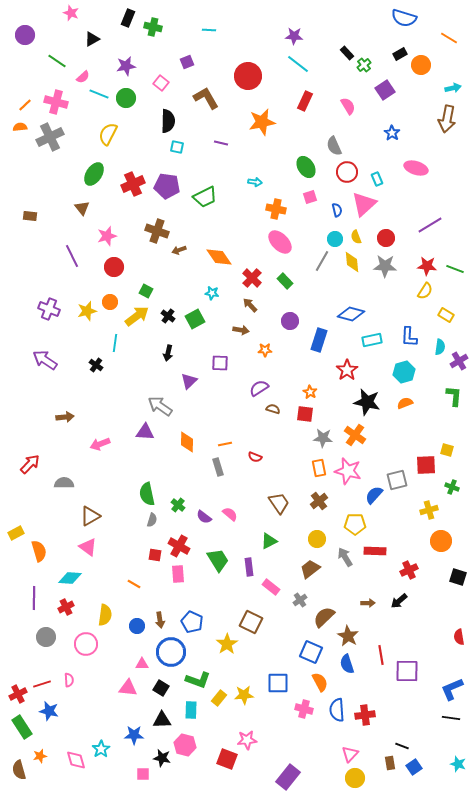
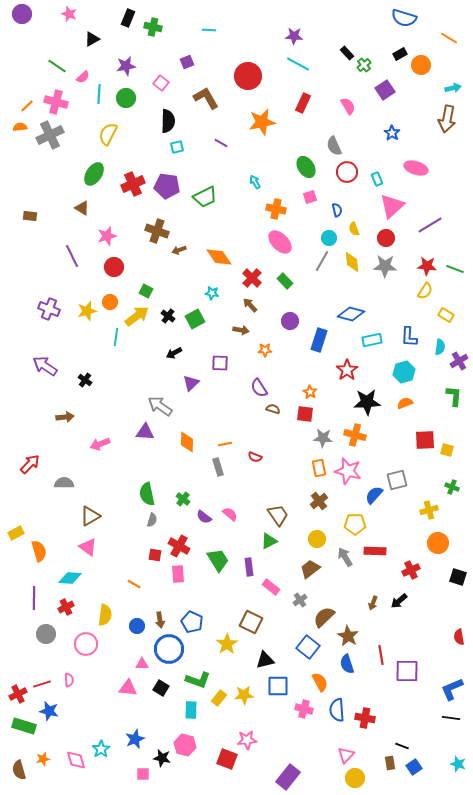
pink star at (71, 13): moved 2 px left, 1 px down
purple circle at (25, 35): moved 3 px left, 21 px up
green line at (57, 61): moved 5 px down
cyan line at (298, 64): rotated 10 degrees counterclockwise
cyan line at (99, 94): rotated 72 degrees clockwise
red rectangle at (305, 101): moved 2 px left, 2 px down
orange line at (25, 105): moved 2 px right, 1 px down
gray cross at (50, 137): moved 2 px up
purple line at (221, 143): rotated 16 degrees clockwise
cyan square at (177, 147): rotated 24 degrees counterclockwise
cyan arrow at (255, 182): rotated 128 degrees counterclockwise
pink triangle at (364, 204): moved 28 px right, 2 px down
brown triangle at (82, 208): rotated 21 degrees counterclockwise
yellow semicircle at (356, 237): moved 2 px left, 8 px up
cyan circle at (335, 239): moved 6 px left, 1 px up
cyan line at (115, 343): moved 1 px right, 6 px up
black arrow at (168, 353): moved 6 px right; rotated 49 degrees clockwise
purple arrow at (45, 360): moved 6 px down
black cross at (96, 365): moved 11 px left, 15 px down
purple triangle at (189, 381): moved 2 px right, 2 px down
purple semicircle at (259, 388): rotated 90 degrees counterclockwise
black star at (367, 402): rotated 16 degrees counterclockwise
orange cross at (355, 435): rotated 20 degrees counterclockwise
red square at (426, 465): moved 1 px left, 25 px up
brown trapezoid at (279, 503): moved 1 px left, 12 px down
green cross at (178, 505): moved 5 px right, 6 px up
orange circle at (441, 541): moved 3 px left, 2 px down
red cross at (409, 570): moved 2 px right
brown arrow at (368, 603): moved 5 px right; rotated 112 degrees clockwise
gray circle at (46, 637): moved 3 px up
blue circle at (171, 652): moved 2 px left, 3 px up
blue square at (311, 652): moved 3 px left, 5 px up; rotated 15 degrees clockwise
blue square at (278, 683): moved 3 px down
red cross at (365, 715): moved 3 px down; rotated 18 degrees clockwise
black triangle at (162, 720): moved 103 px right, 60 px up; rotated 12 degrees counterclockwise
green rectangle at (22, 727): moved 2 px right, 1 px up; rotated 40 degrees counterclockwise
blue star at (134, 735): moved 1 px right, 4 px down; rotated 24 degrees counterclockwise
pink triangle at (350, 754): moved 4 px left, 1 px down
orange star at (40, 756): moved 3 px right, 3 px down
